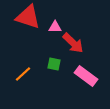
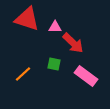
red triangle: moved 1 px left, 2 px down
